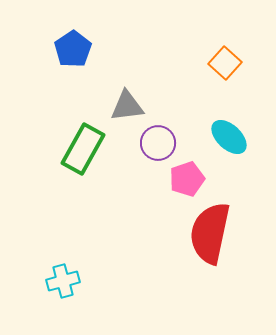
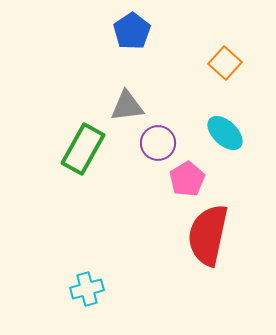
blue pentagon: moved 59 px right, 18 px up
cyan ellipse: moved 4 px left, 4 px up
pink pentagon: rotated 12 degrees counterclockwise
red semicircle: moved 2 px left, 2 px down
cyan cross: moved 24 px right, 8 px down
